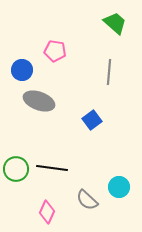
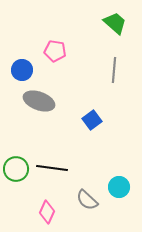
gray line: moved 5 px right, 2 px up
